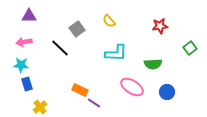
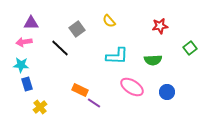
purple triangle: moved 2 px right, 7 px down
cyan L-shape: moved 1 px right, 3 px down
green semicircle: moved 4 px up
